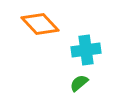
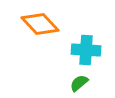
cyan cross: rotated 12 degrees clockwise
